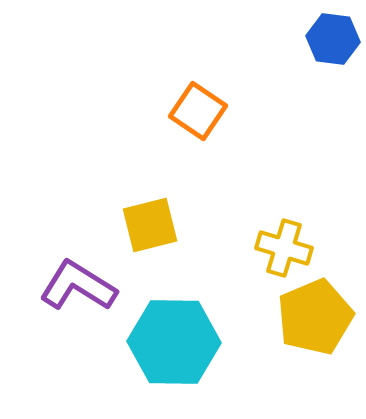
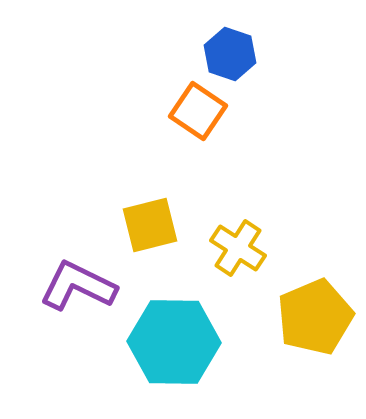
blue hexagon: moved 103 px left, 15 px down; rotated 12 degrees clockwise
yellow cross: moved 46 px left; rotated 16 degrees clockwise
purple L-shape: rotated 6 degrees counterclockwise
